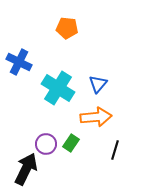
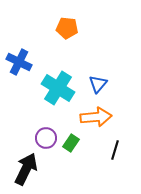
purple circle: moved 6 px up
